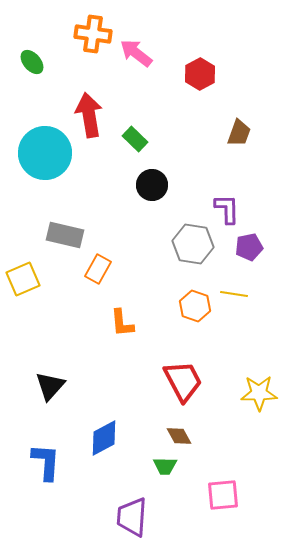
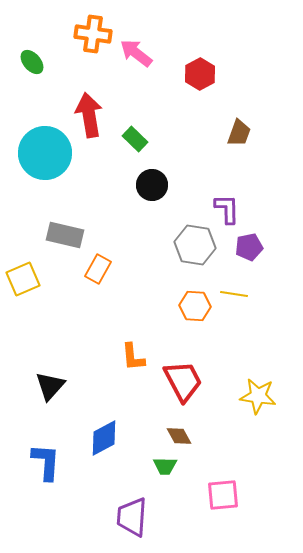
gray hexagon: moved 2 px right, 1 px down
orange hexagon: rotated 16 degrees counterclockwise
orange L-shape: moved 11 px right, 34 px down
yellow star: moved 1 px left, 3 px down; rotated 9 degrees clockwise
